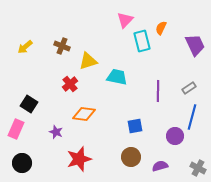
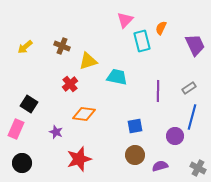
brown circle: moved 4 px right, 2 px up
